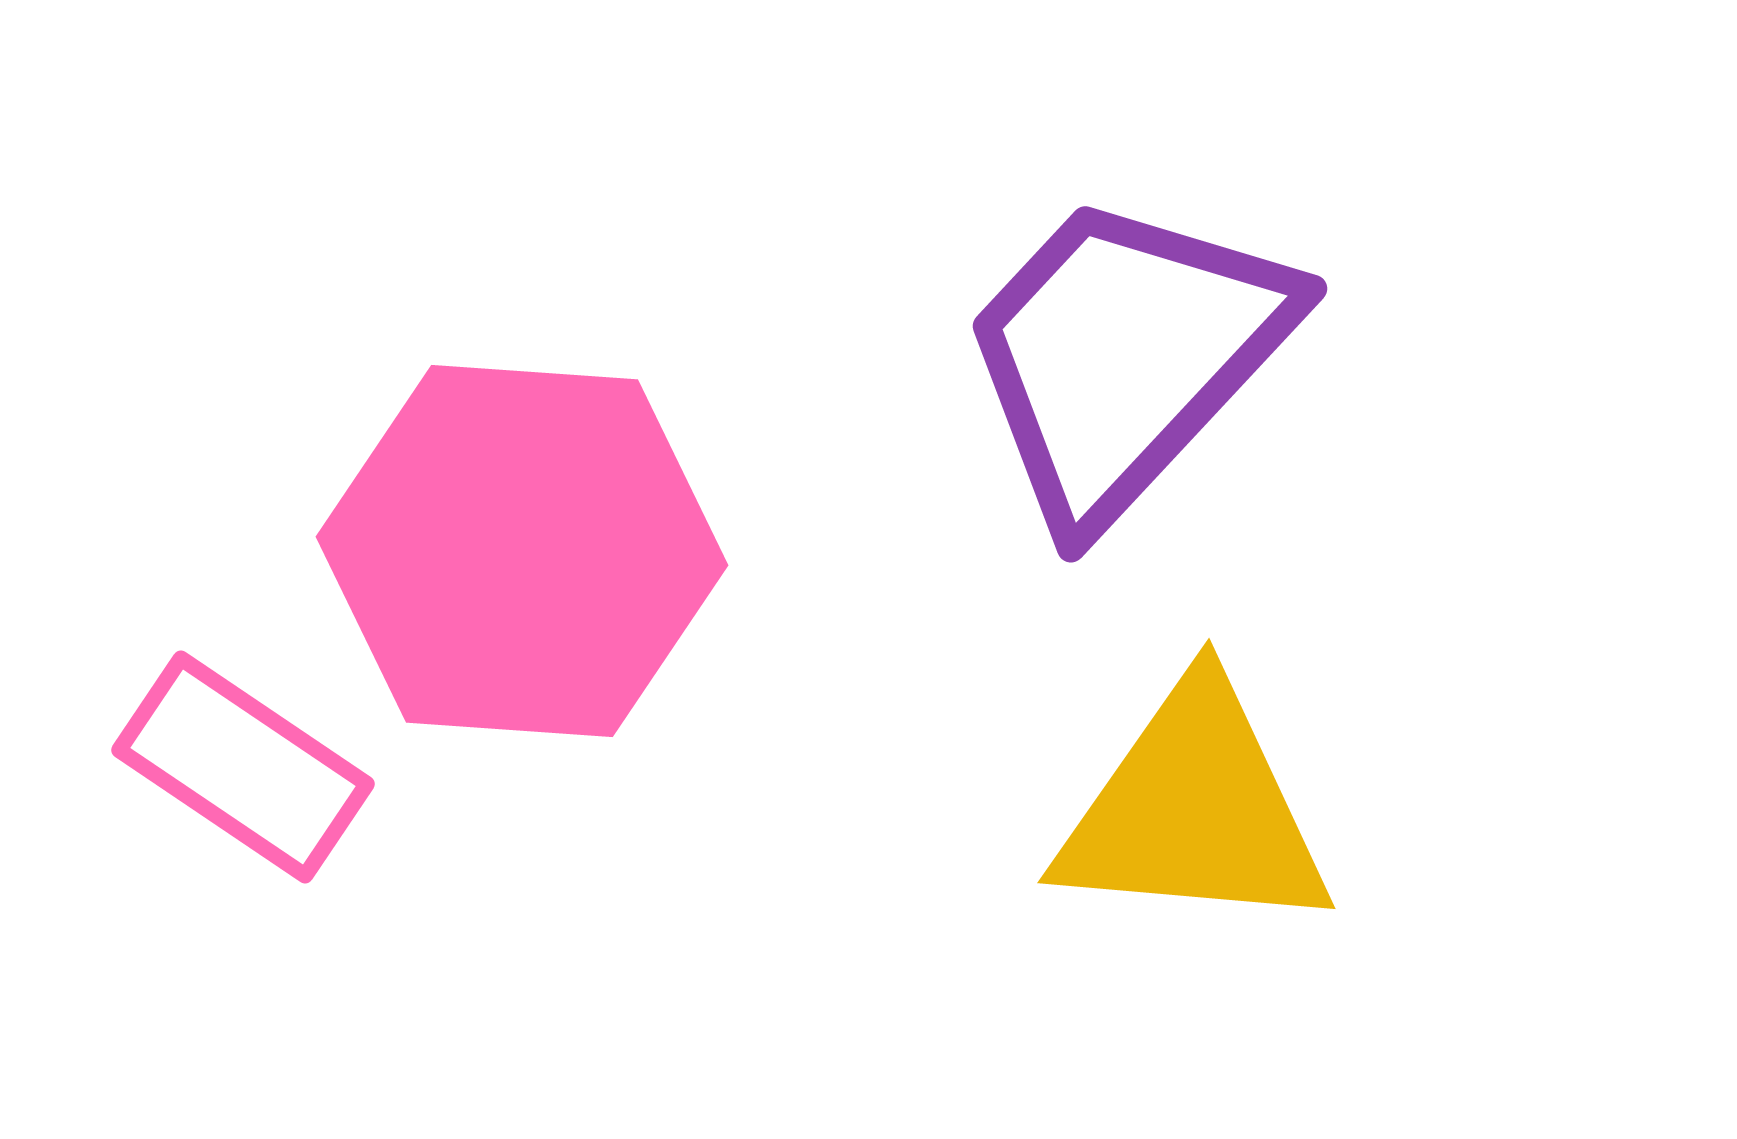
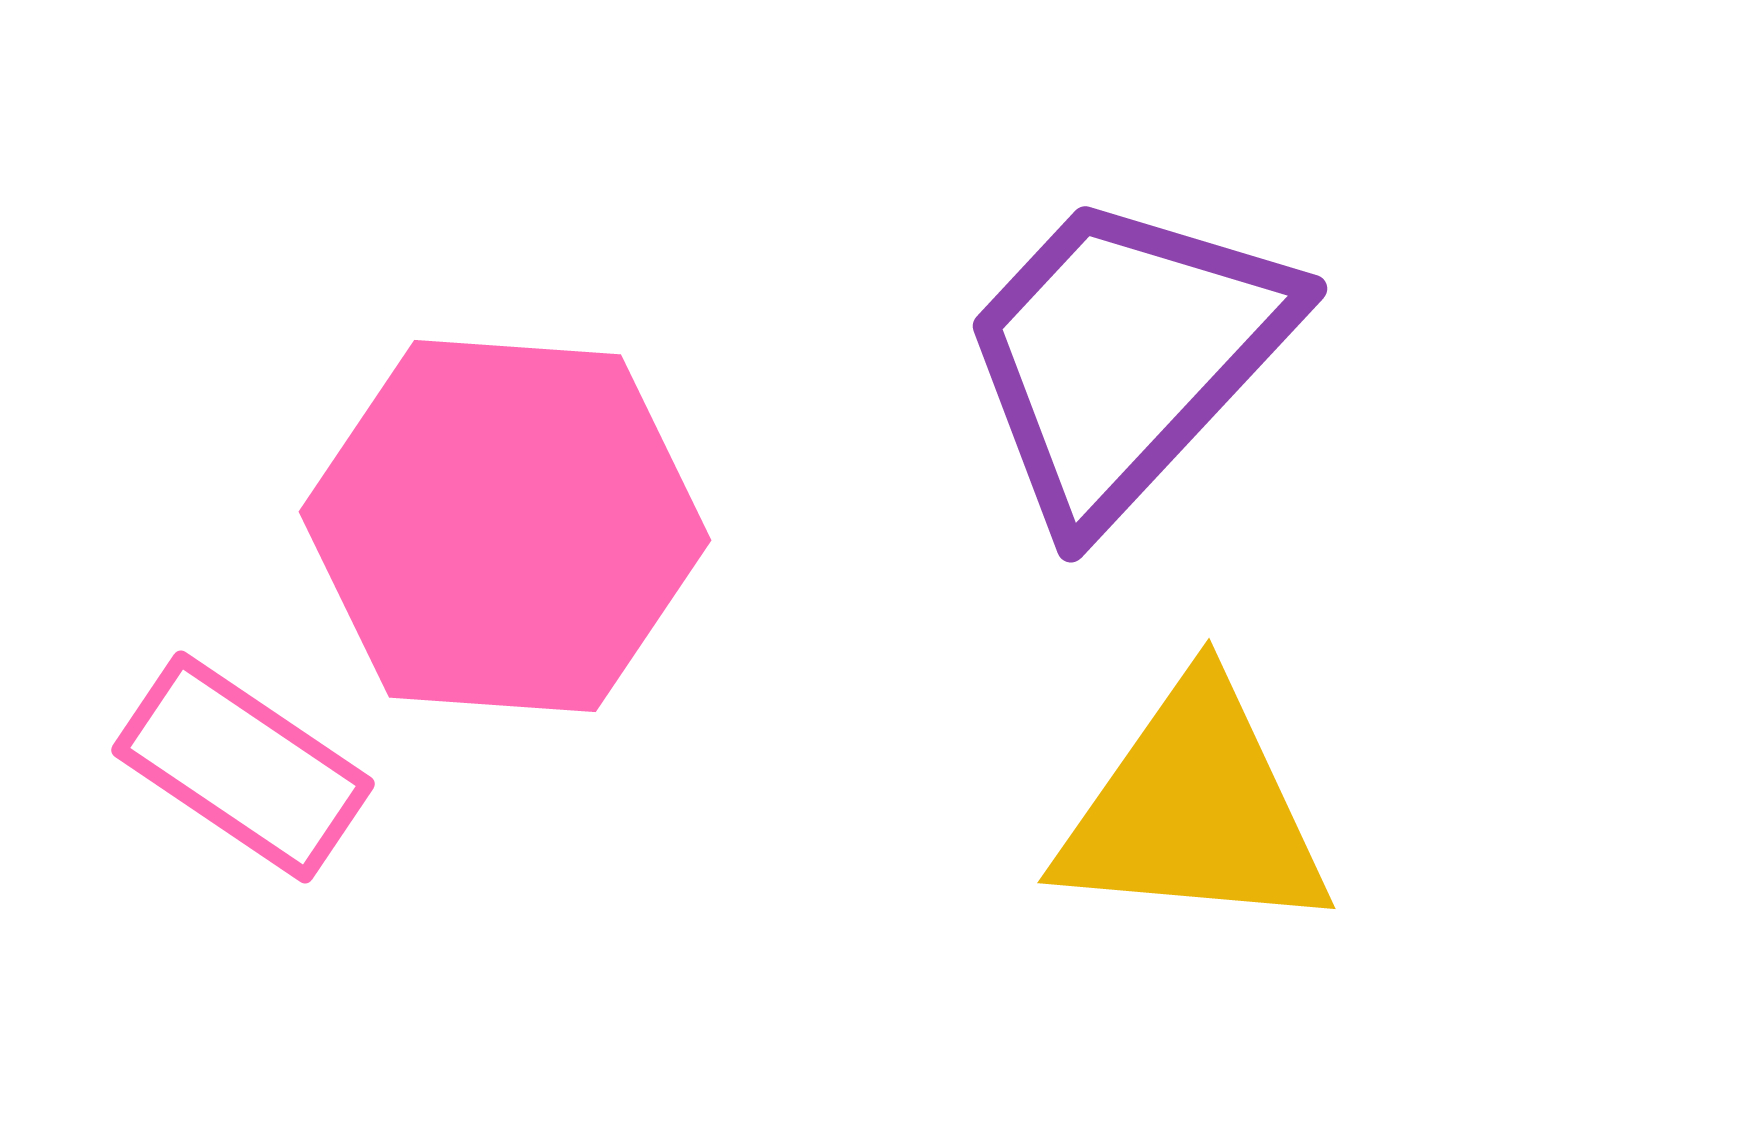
pink hexagon: moved 17 px left, 25 px up
